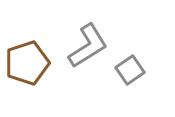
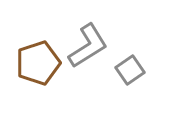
brown pentagon: moved 11 px right
